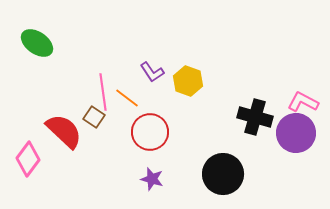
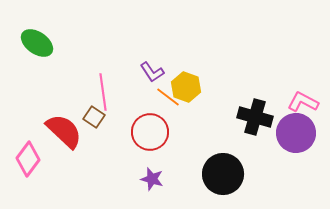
yellow hexagon: moved 2 px left, 6 px down
orange line: moved 41 px right, 1 px up
